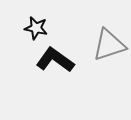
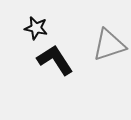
black L-shape: rotated 21 degrees clockwise
